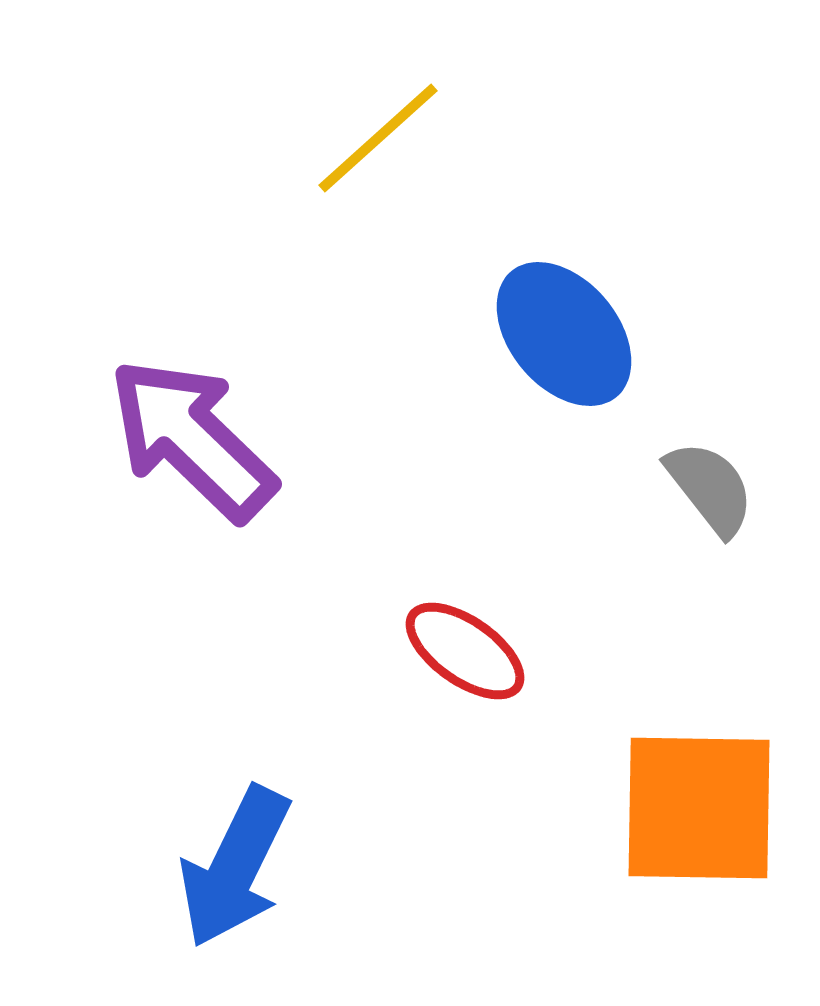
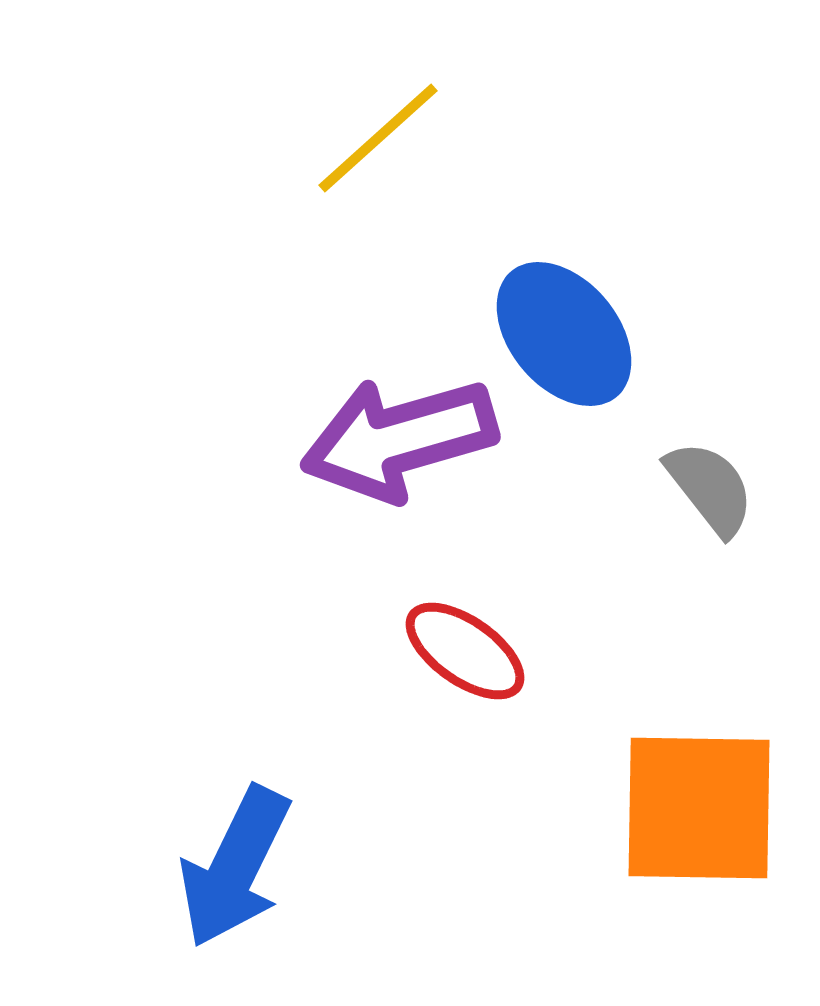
purple arrow: moved 207 px right; rotated 60 degrees counterclockwise
